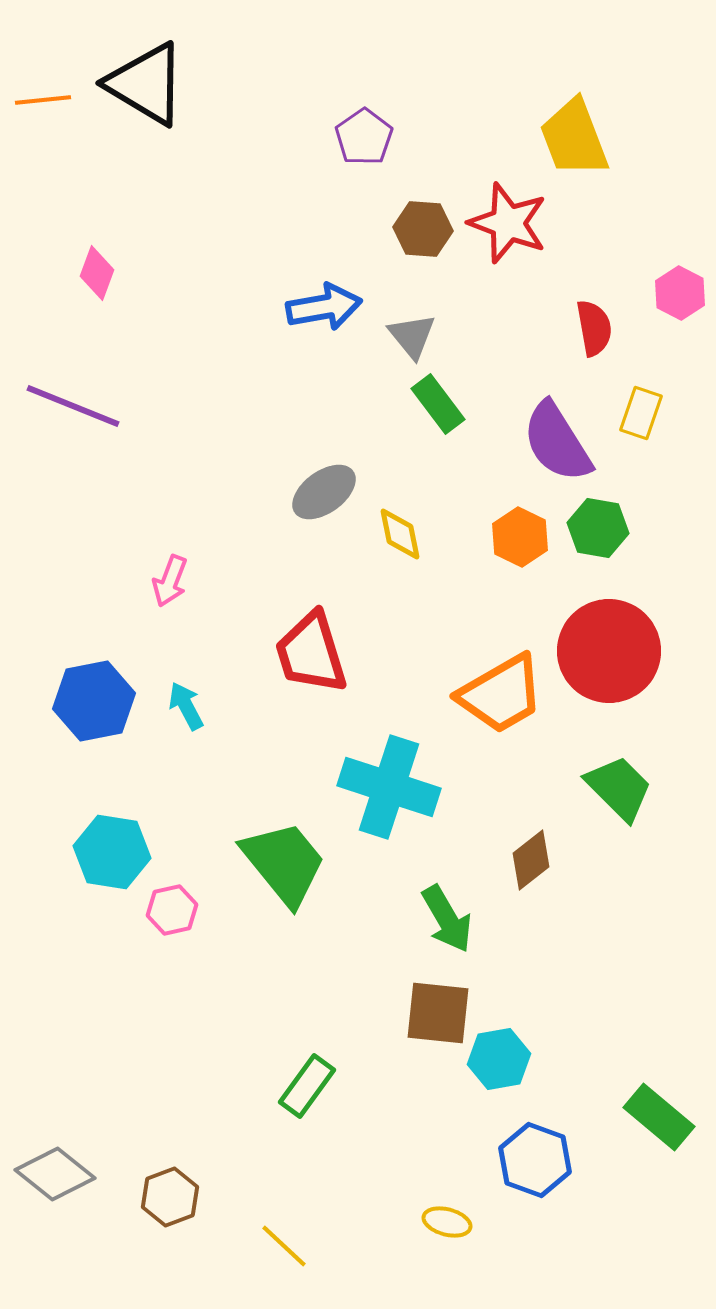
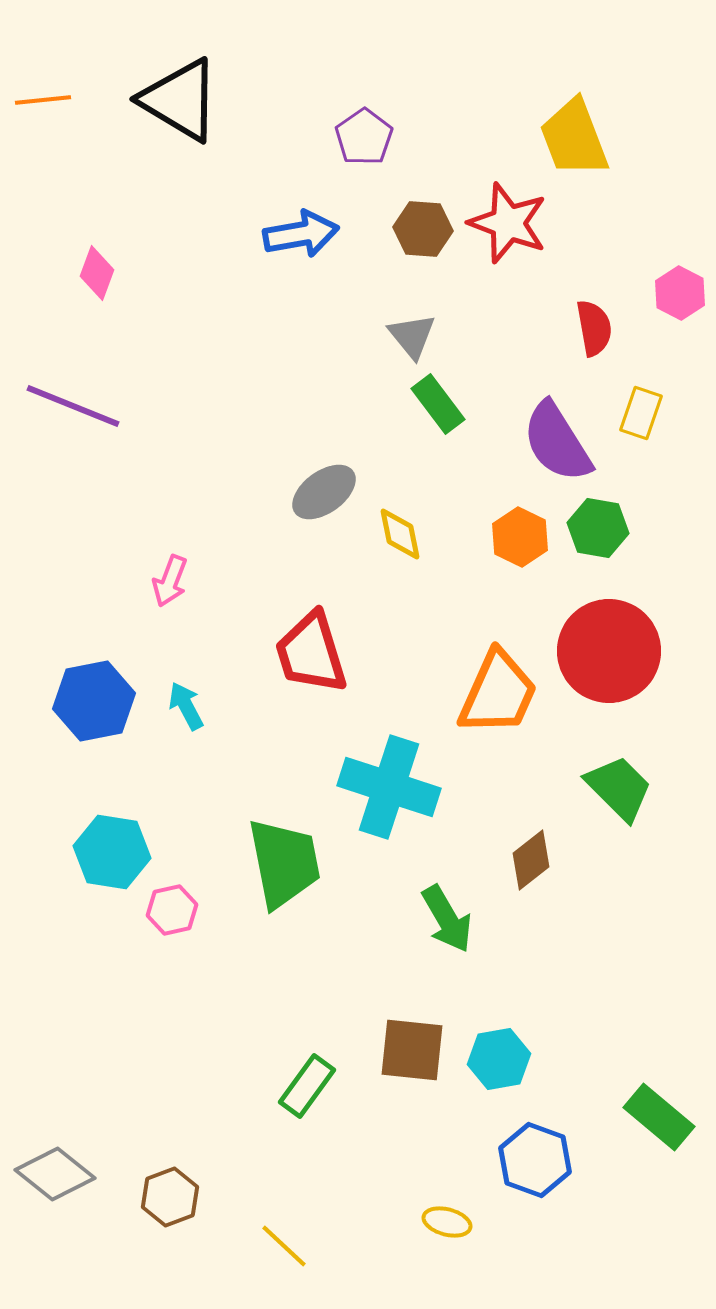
black triangle at (146, 84): moved 34 px right, 16 px down
blue arrow at (324, 307): moved 23 px left, 73 px up
orange trapezoid at (501, 694): moved 3 px left, 1 px up; rotated 36 degrees counterclockwise
green trapezoid at (284, 863): rotated 28 degrees clockwise
brown square at (438, 1013): moved 26 px left, 37 px down
